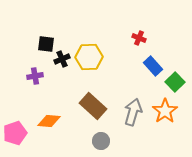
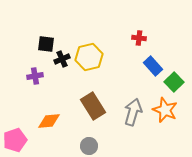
red cross: rotated 16 degrees counterclockwise
yellow hexagon: rotated 12 degrees counterclockwise
green square: moved 1 px left
brown rectangle: rotated 16 degrees clockwise
orange star: moved 1 px up; rotated 15 degrees counterclockwise
orange diamond: rotated 10 degrees counterclockwise
pink pentagon: moved 7 px down
gray circle: moved 12 px left, 5 px down
